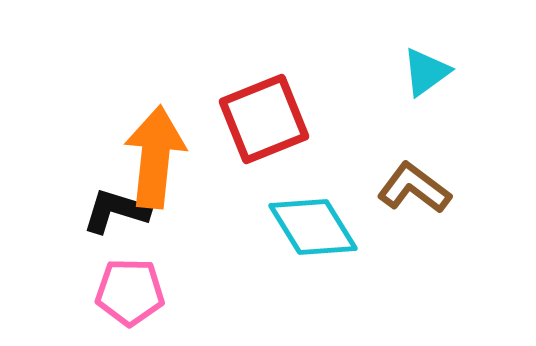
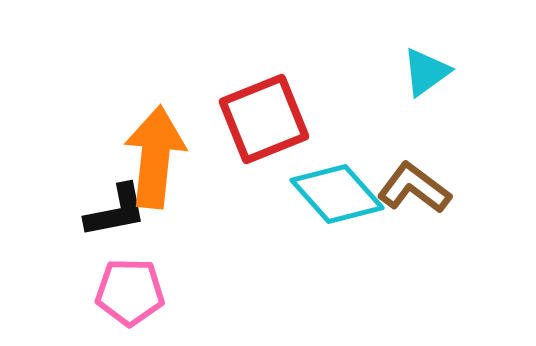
black L-shape: rotated 152 degrees clockwise
cyan diamond: moved 24 px right, 33 px up; rotated 10 degrees counterclockwise
